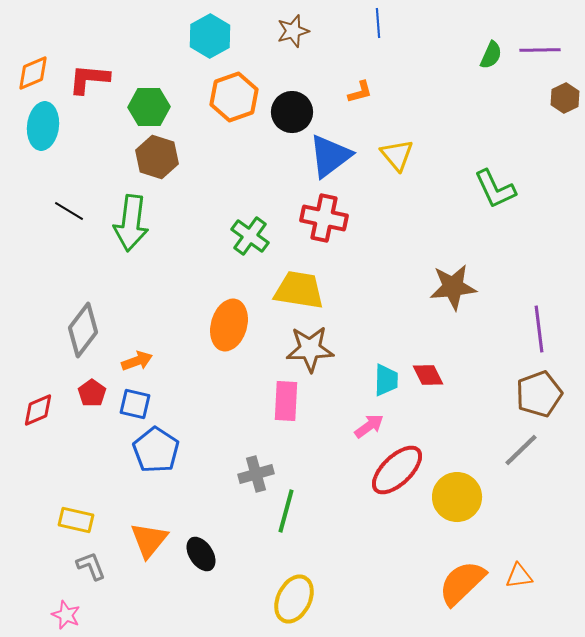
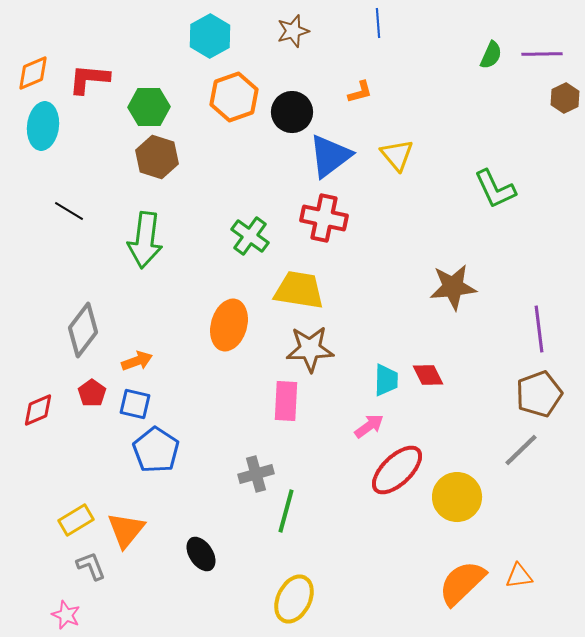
purple line at (540, 50): moved 2 px right, 4 px down
green arrow at (131, 223): moved 14 px right, 17 px down
yellow rectangle at (76, 520): rotated 44 degrees counterclockwise
orange triangle at (149, 540): moved 23 px left, 10 px up
